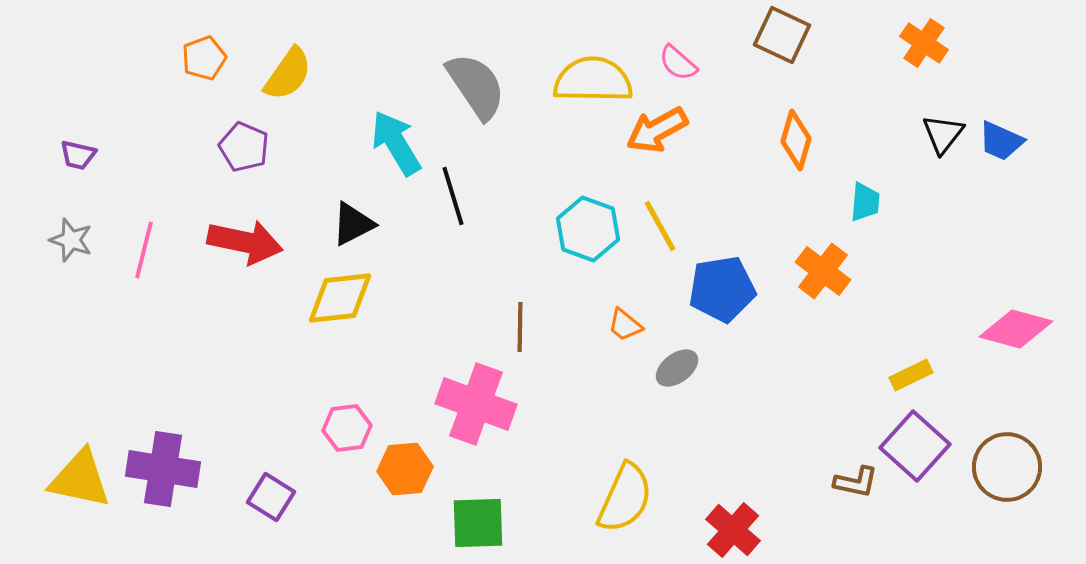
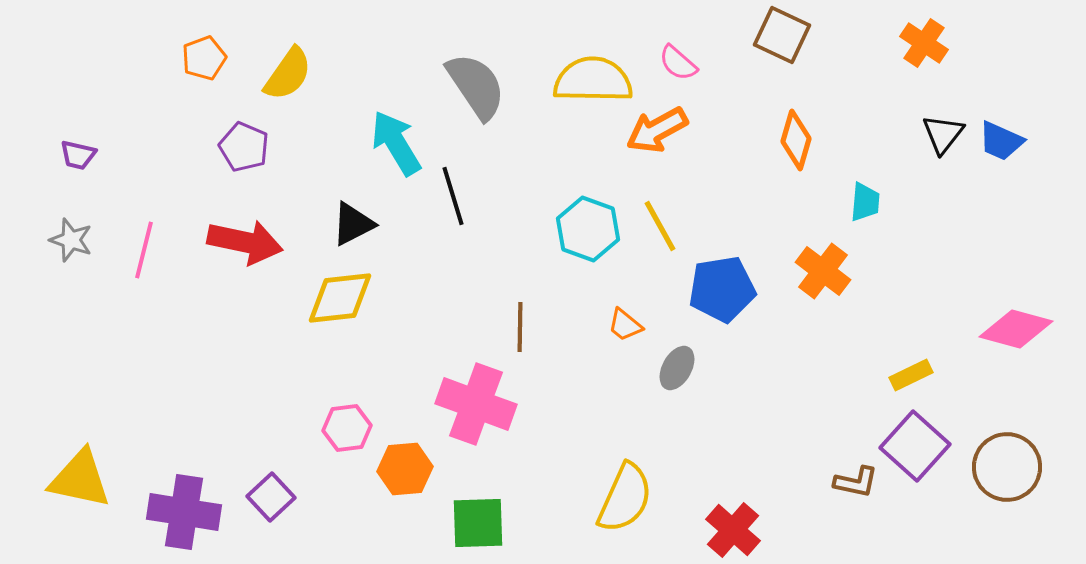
gray ellipse at (677, 368): rotated 24 degrees counterclockwise
purple cross at (163, 469): moved 21 px right, 43 px down
purple square at (271, 497): rotated 15 degrees clockwise
